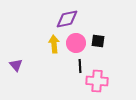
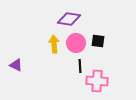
purple diamond: moved 2 px right; rotated 20 degrees clockwise
purple triangle: rotated 24 degrees counterclockwise
